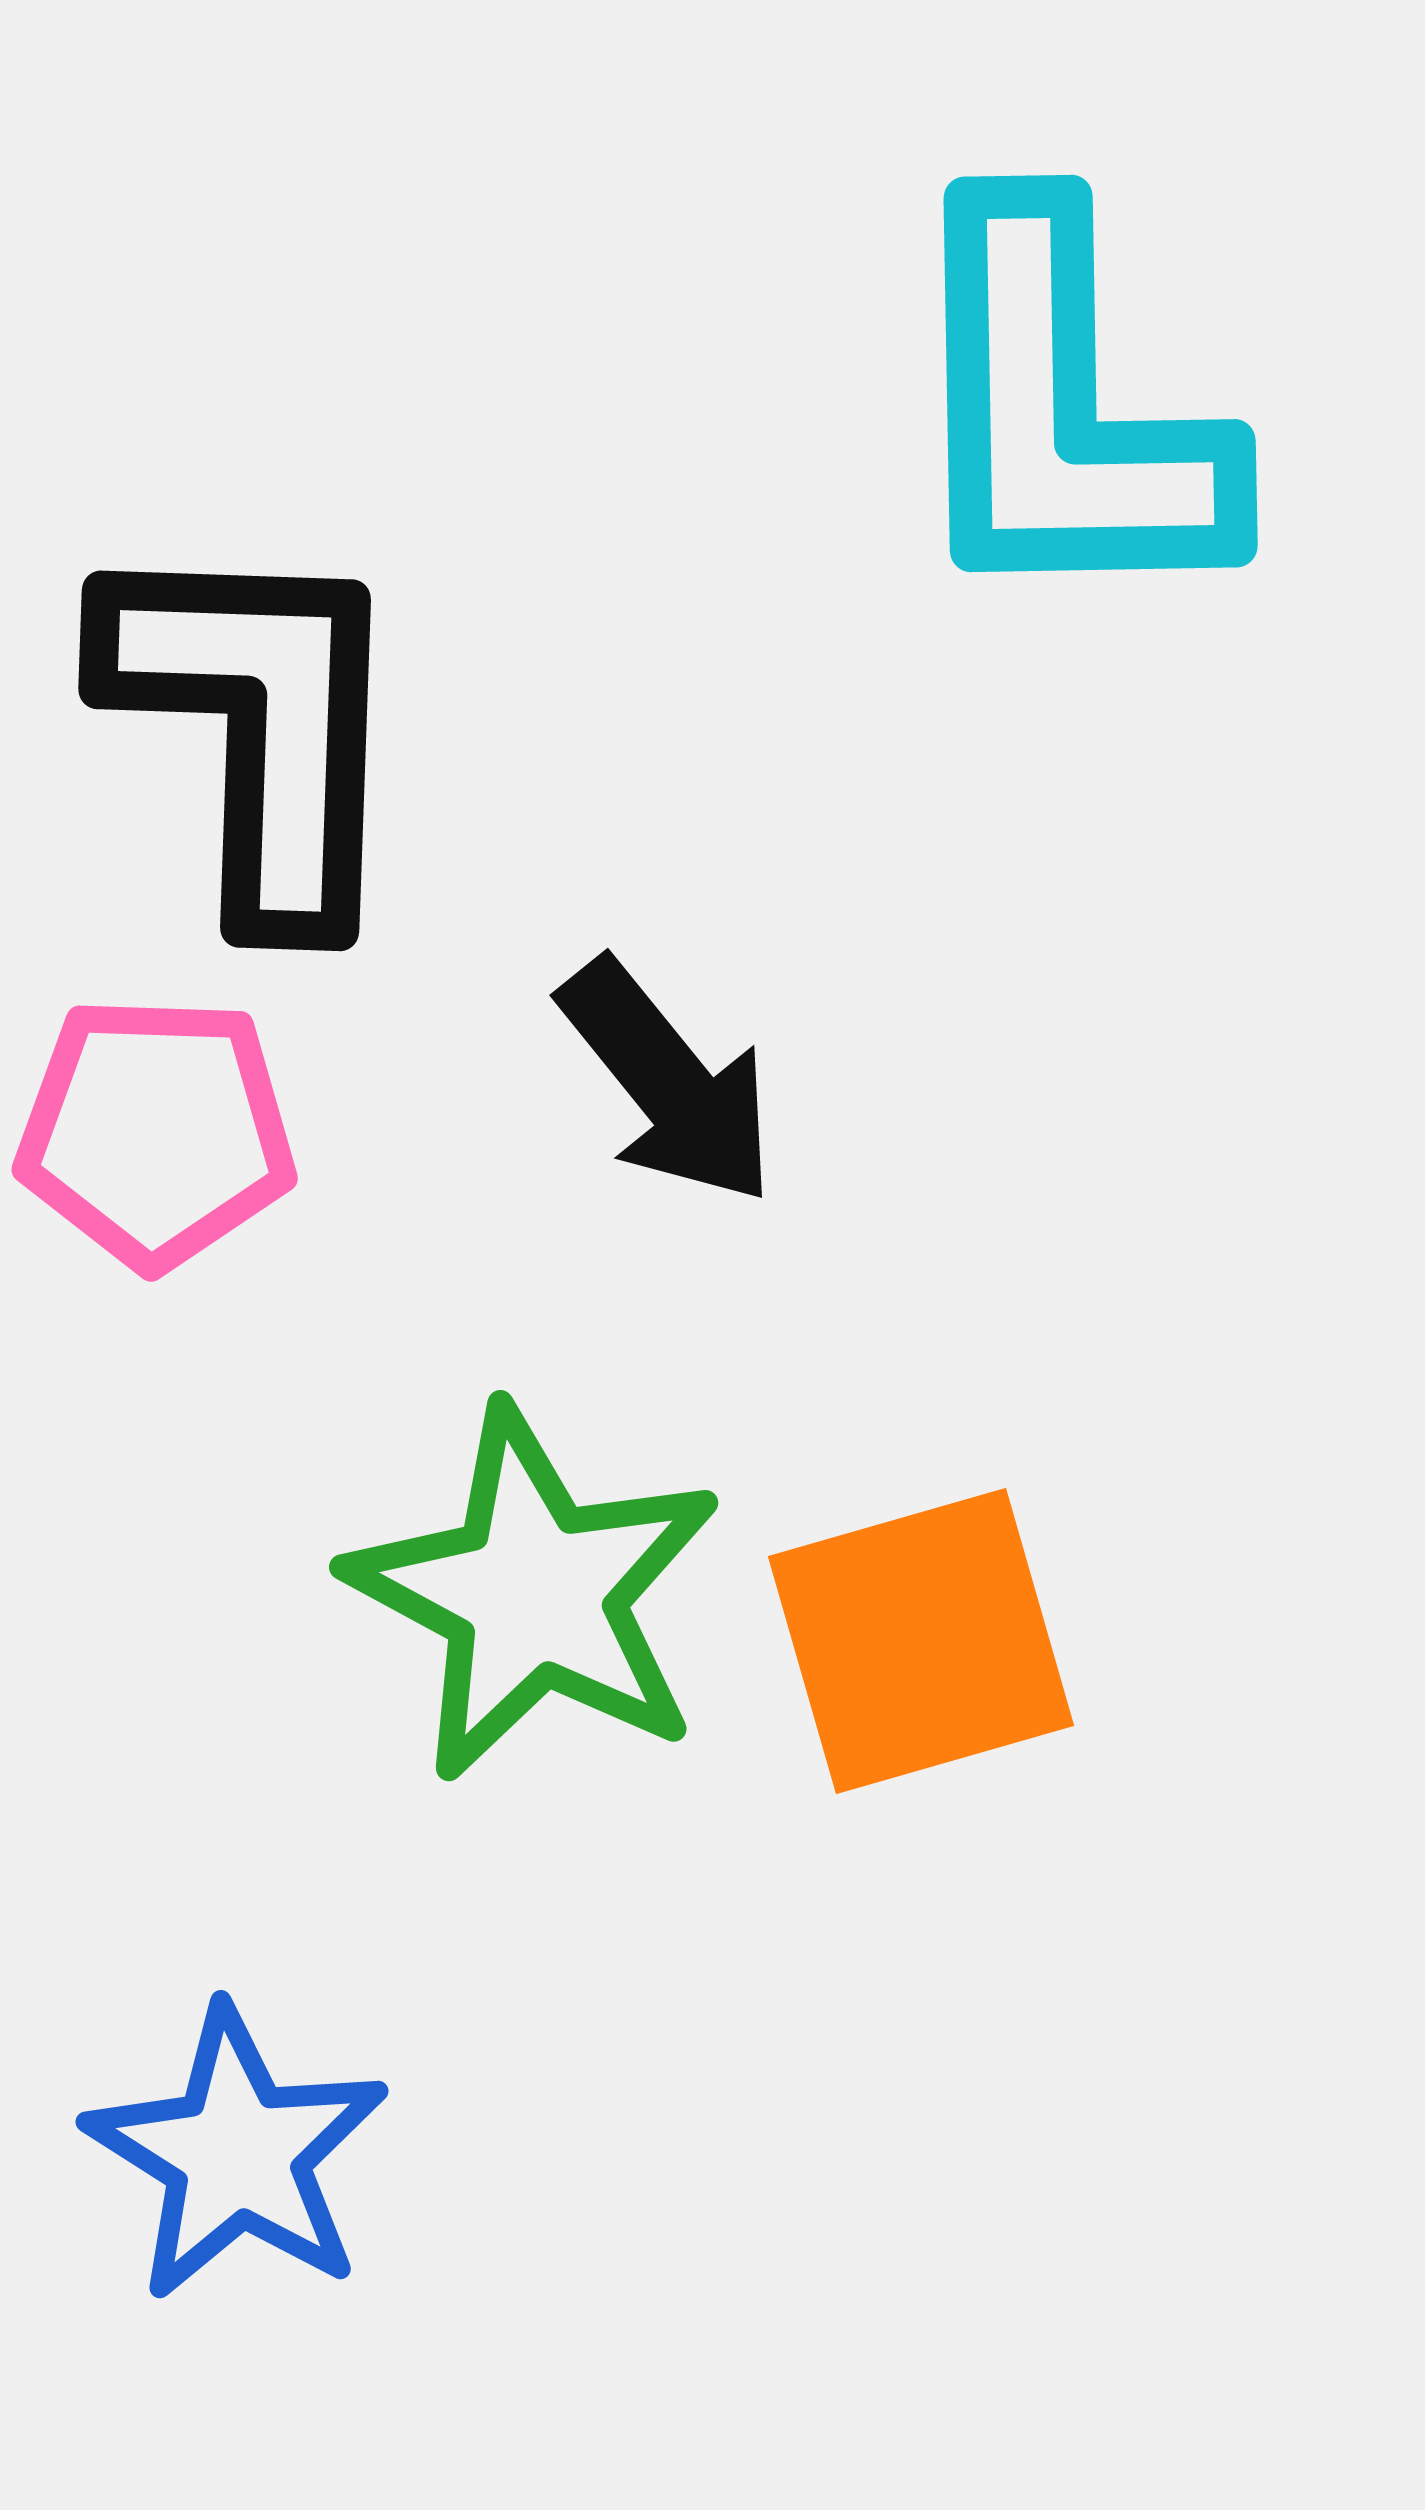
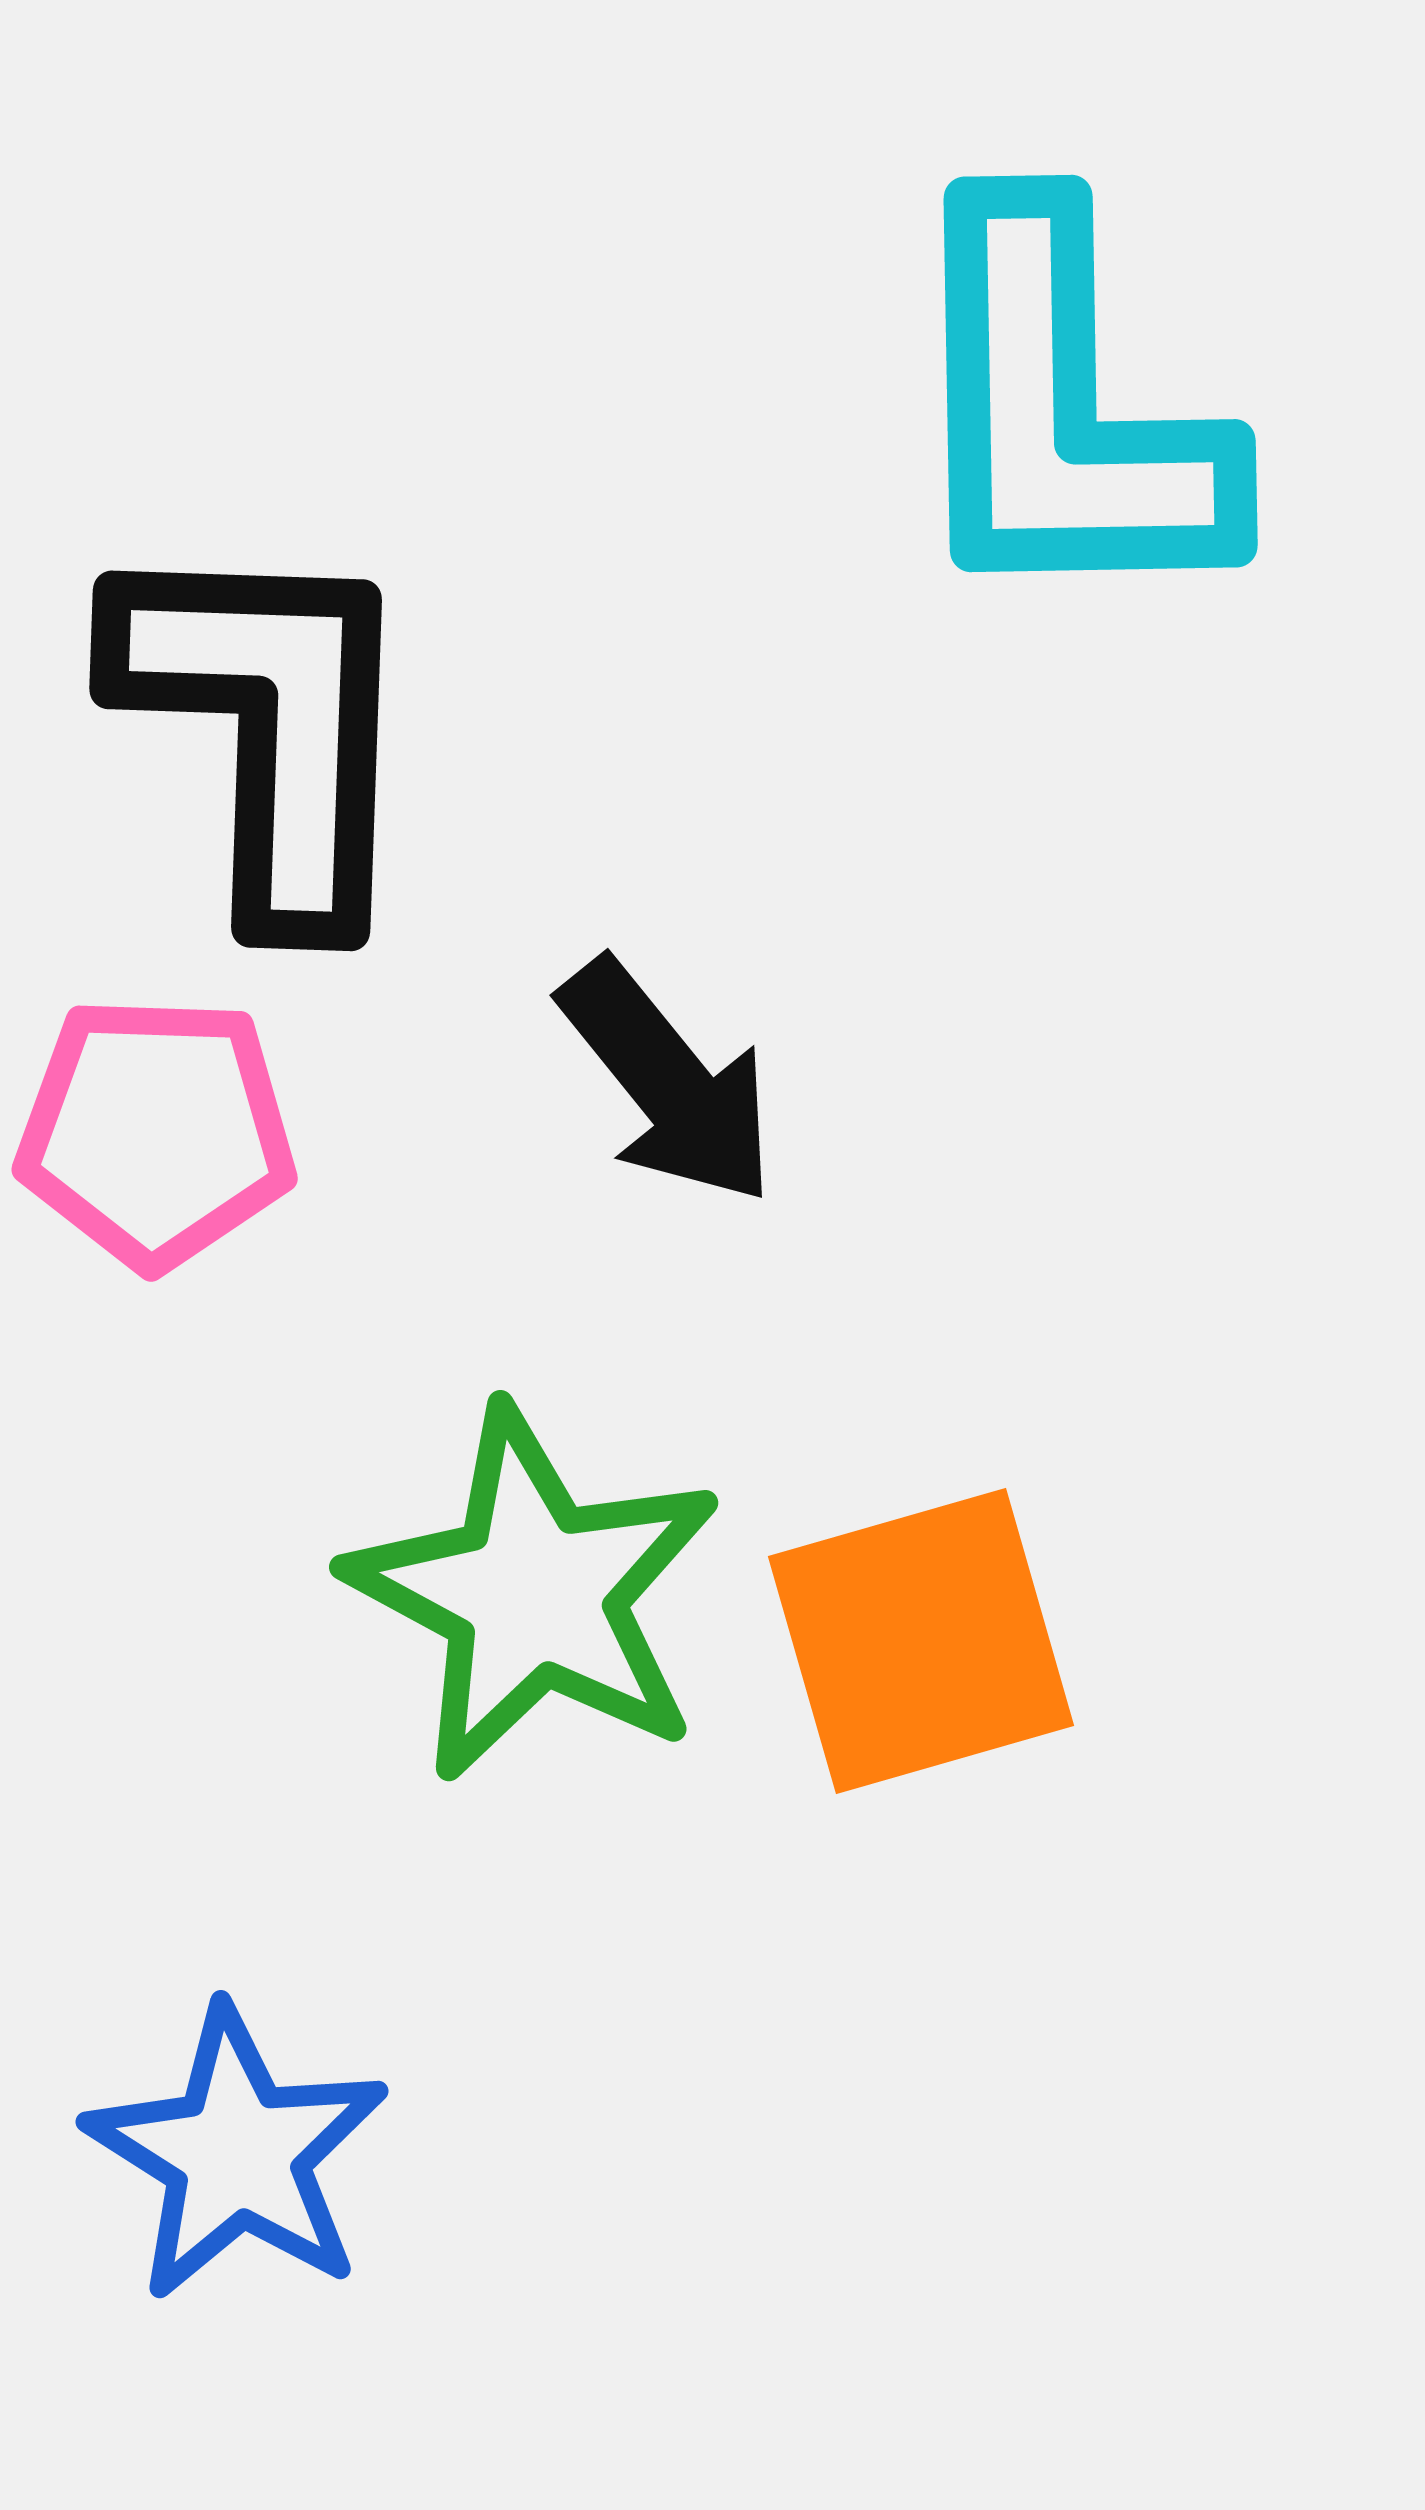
black L-shape: moved 11 px right
